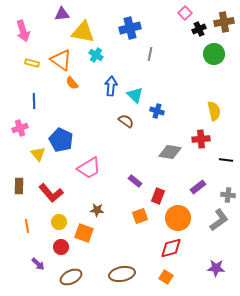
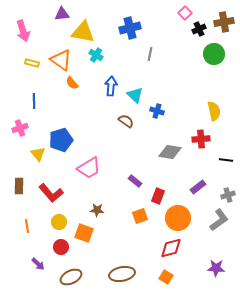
blue pentagon at (61, 140): rotated 30 degrees clockwise
gray cross at (228, 195): rotated 24 degrees counterclockwise
